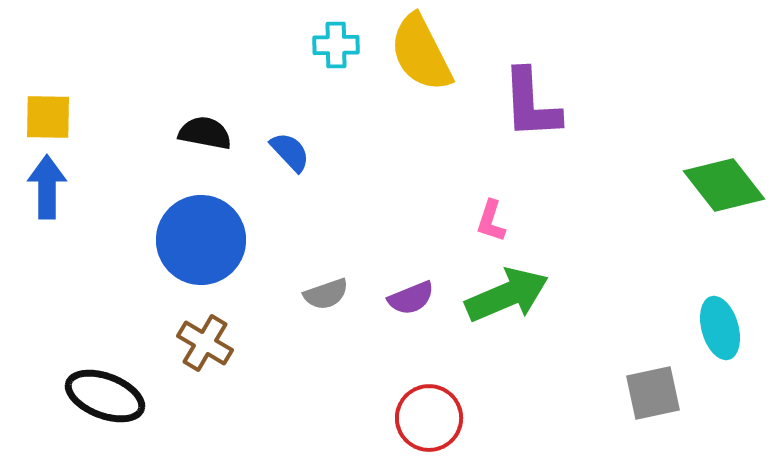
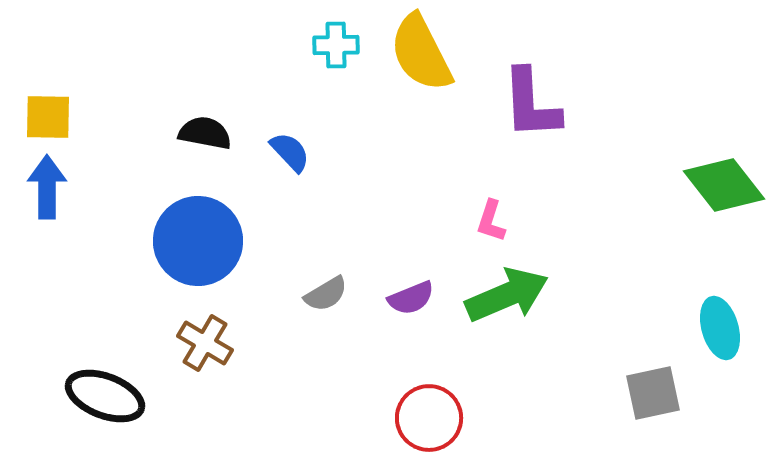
blue circle: moved 3 px left, 1 px down
gray semicircle: rotated 12 degrees counterclockwise
